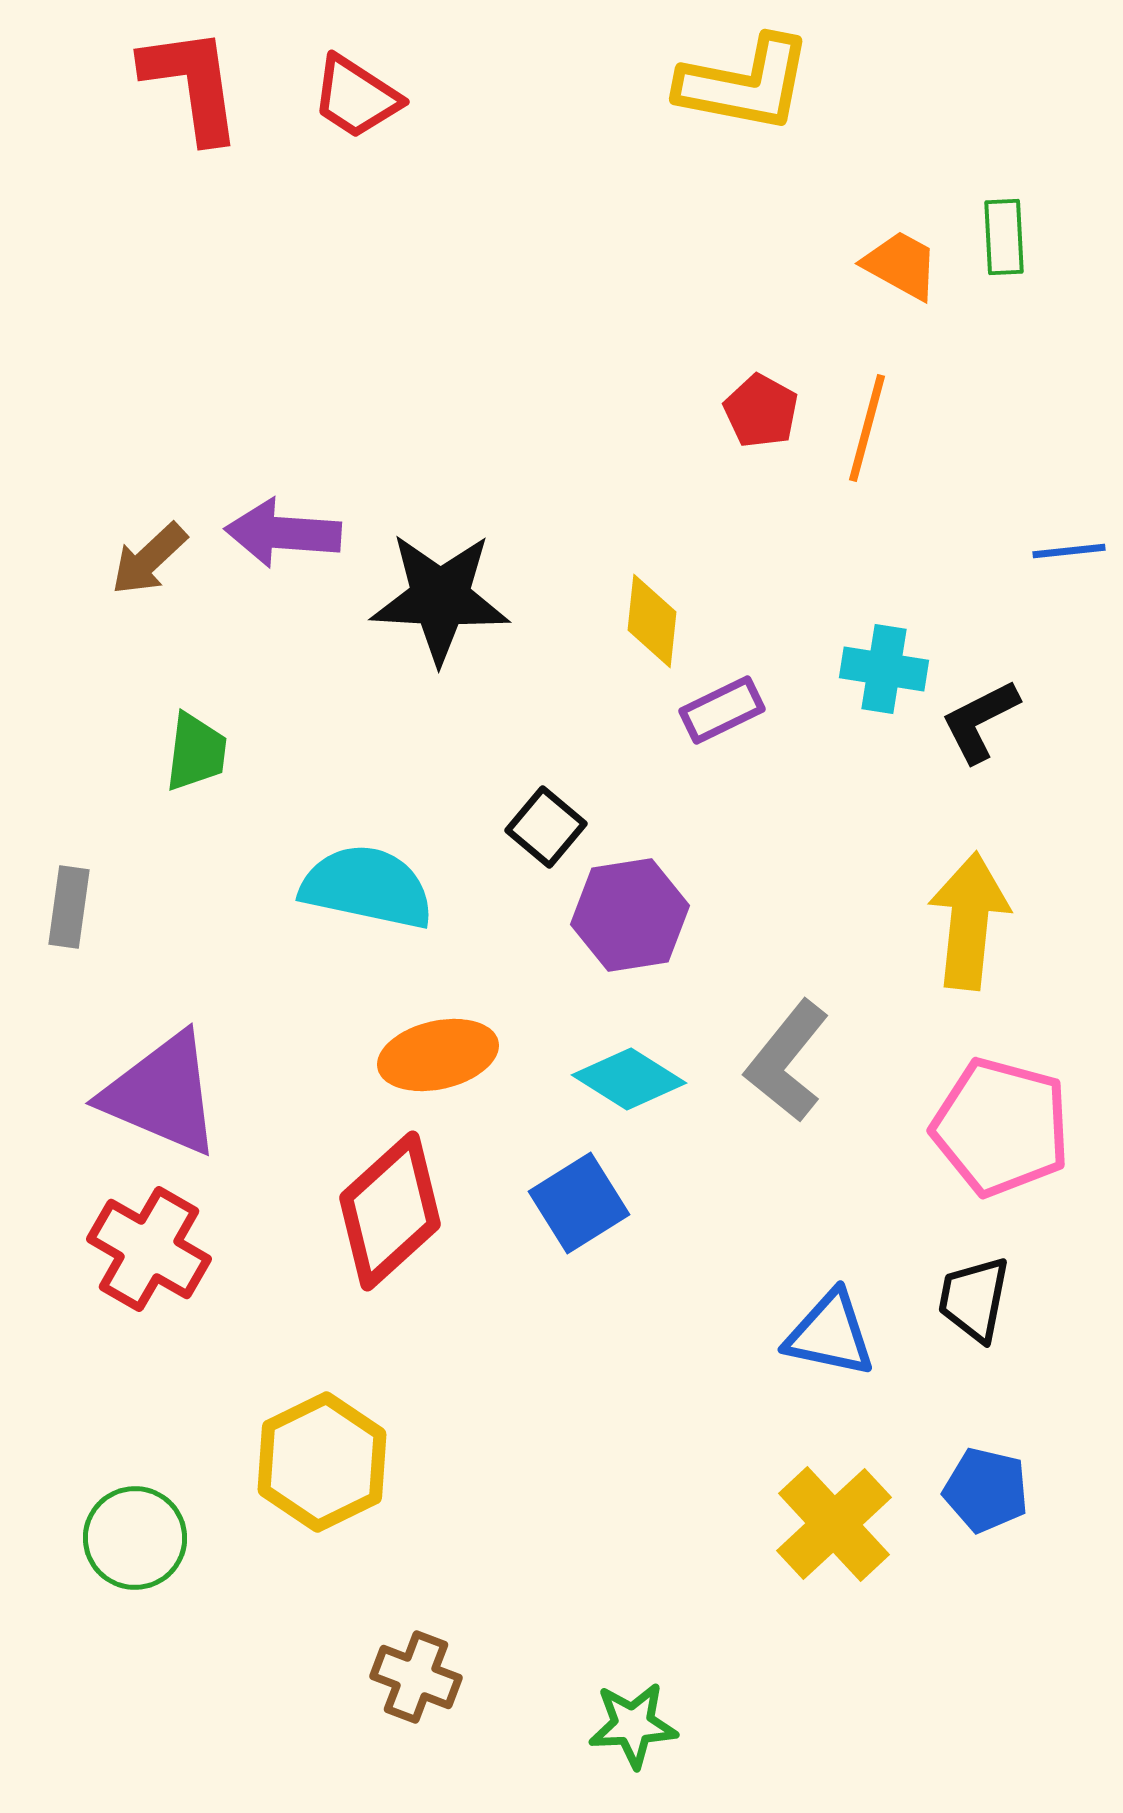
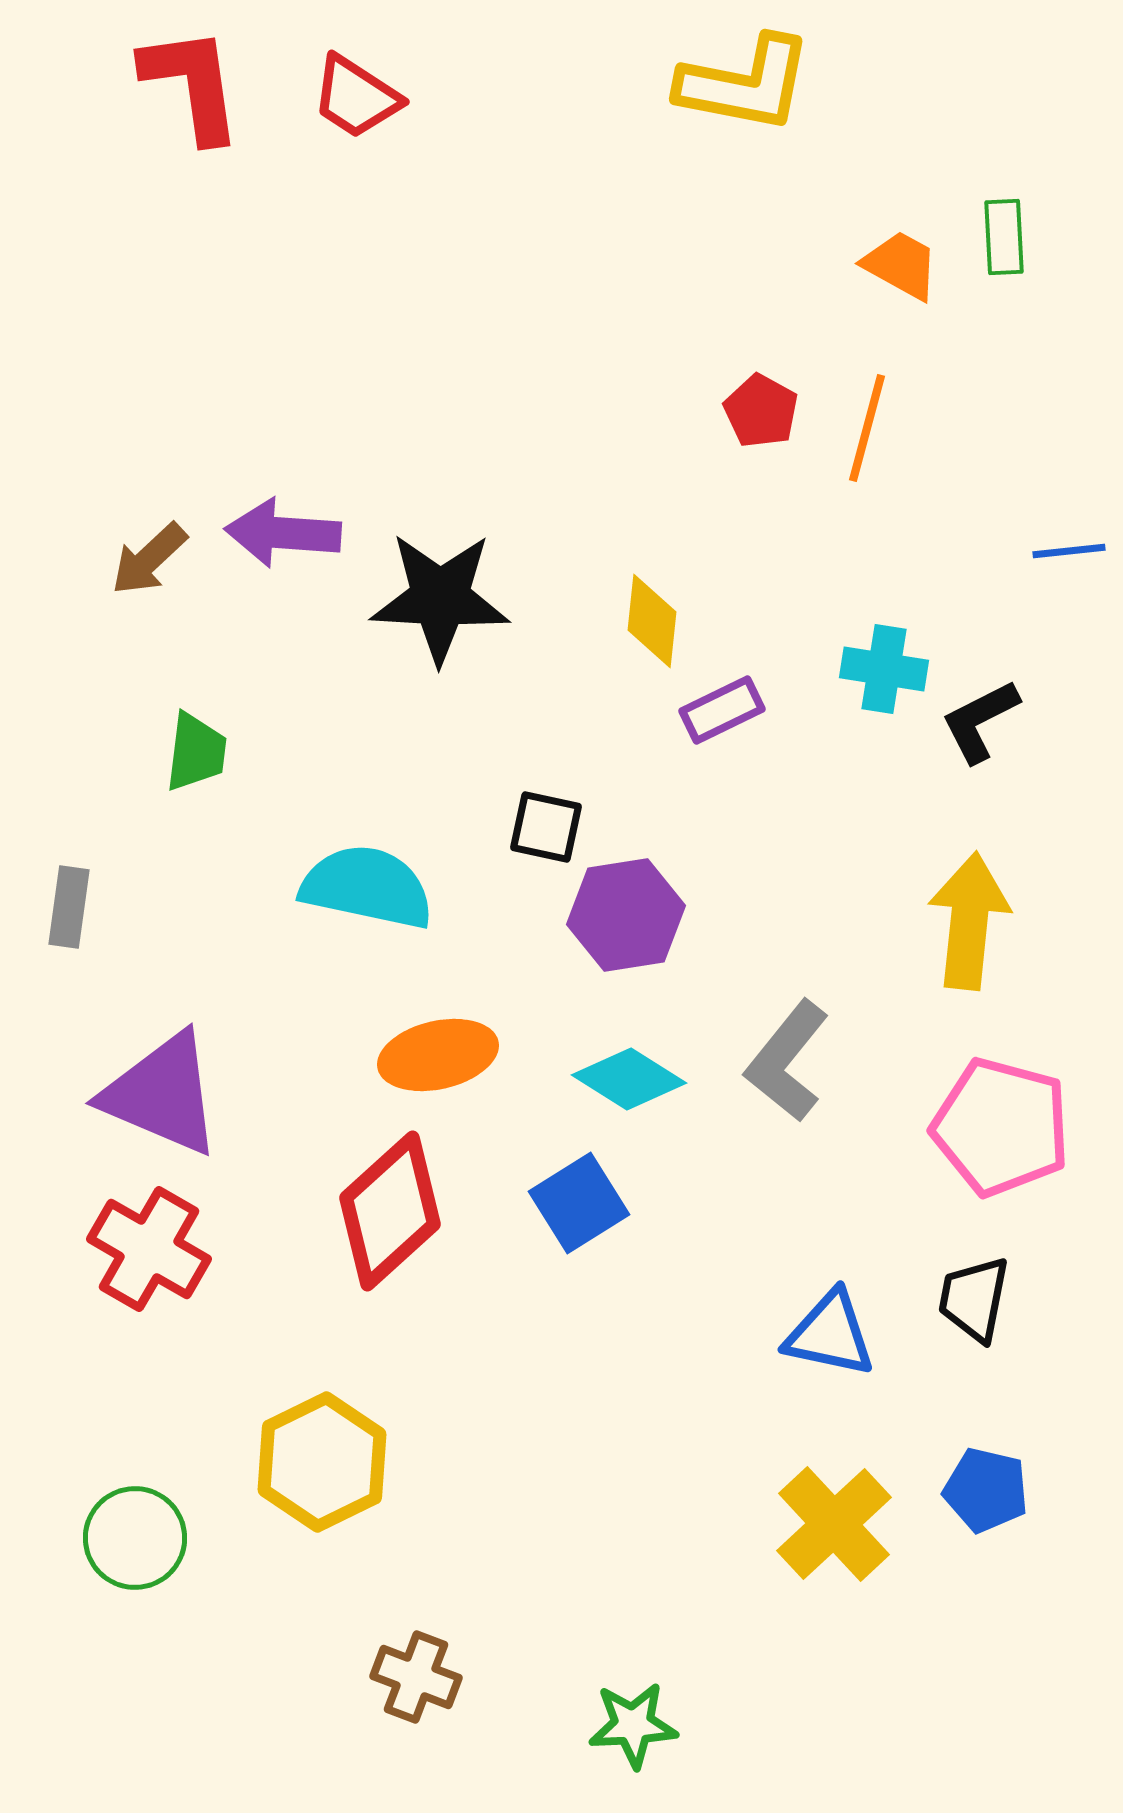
black square: rotated 28 degrees counterclockwise
purple hexagon: moved 4 px left
